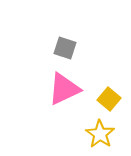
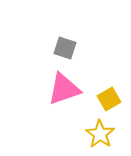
pink triangle: rotated 6 degrees clockwise
yellow square: rotated 20 degrees clockwise
